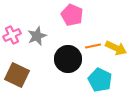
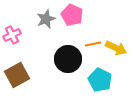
gray star: moved 9 px right, 17 px up
orange line: moved 2 px up
brown square: rotated 35 degrees clockwise
